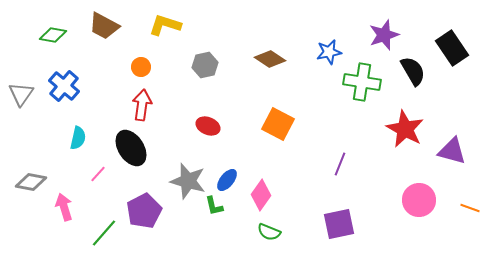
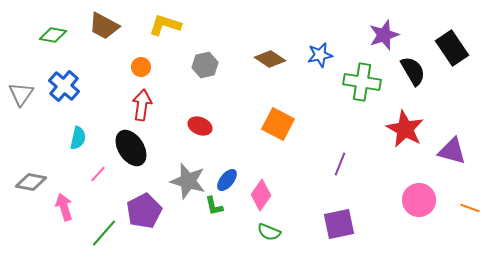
blue star: moved 9 px left, 3 px down
red ellipse: moved 8 px left
